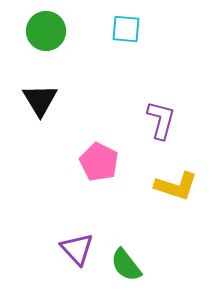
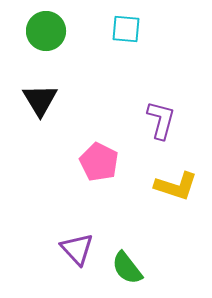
green semicircle: moved 1 px right, 3 px down
